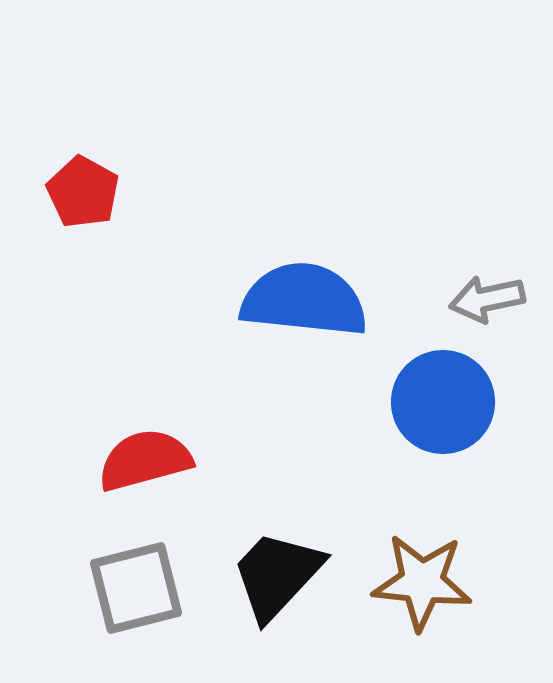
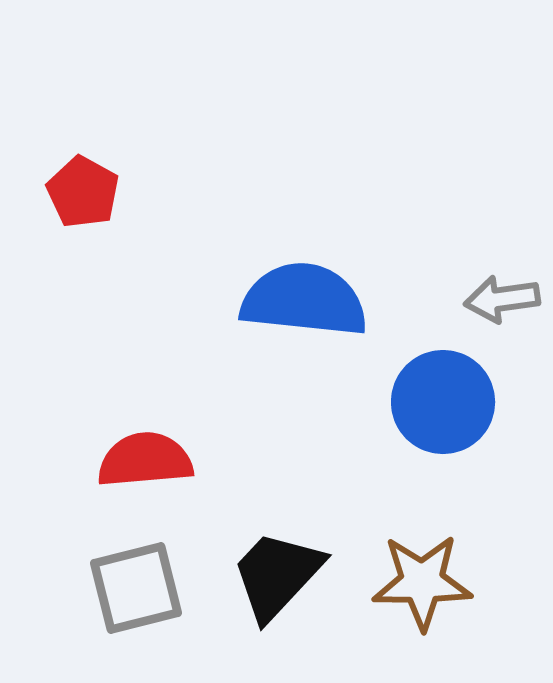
gray arrow: moved 15 px right; rotated 4 degrees clockwise
red semicircle: rotated 10 degrees clockwise
brown star: rotated 6 degrees counterclockwise
